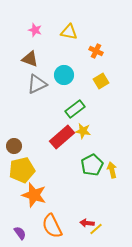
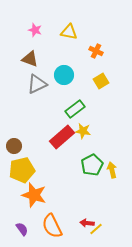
purple semicircle: moved 2 px right, 4 px up
